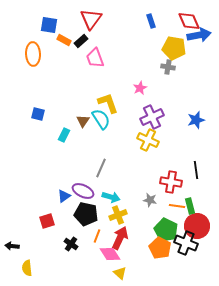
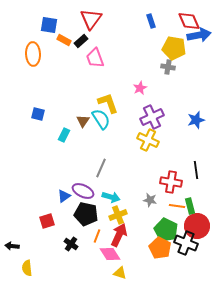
red arrow at (120, 238): moved 1 px left, 3 px up
yellow triangle at (120, 273): rotated 24 degrees counterclockwise
